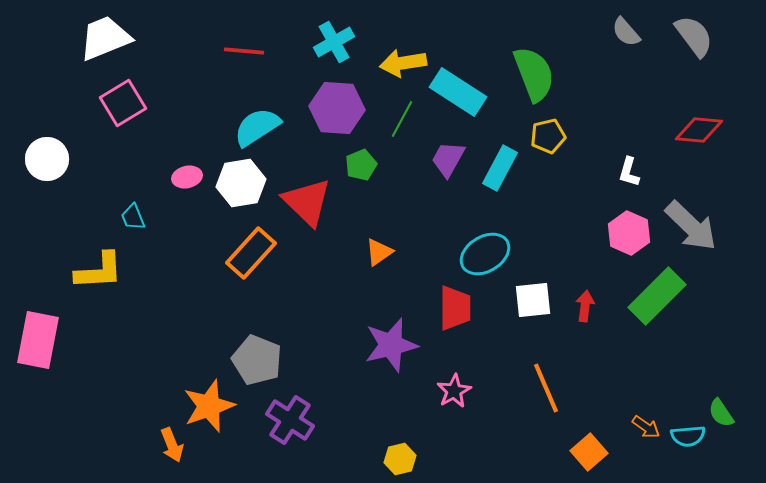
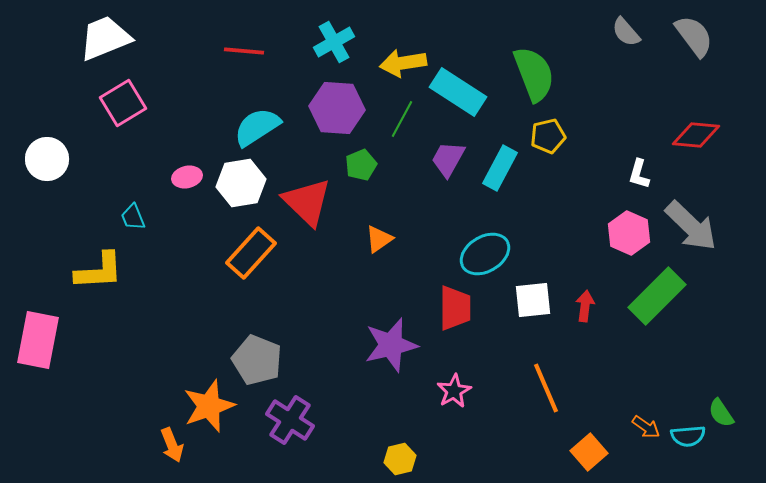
red diamond at (699, 130): moved 3 px left, 5 px down
white L-shape at (629, 172): moved 10 px right, 2 px down
orange triangle at (379, 252): moved 13 px up
